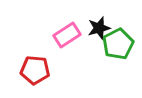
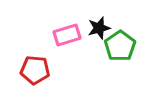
pink rectangle: rotated 16 degrees clockwise
green pentagon: moved 2 px right, 2 px down; rotated 8 degrees counterclockwise
